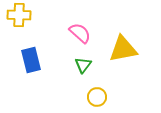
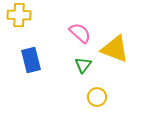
yellow triangle: moved 8 px left; rotated 32 degrees clockwise
